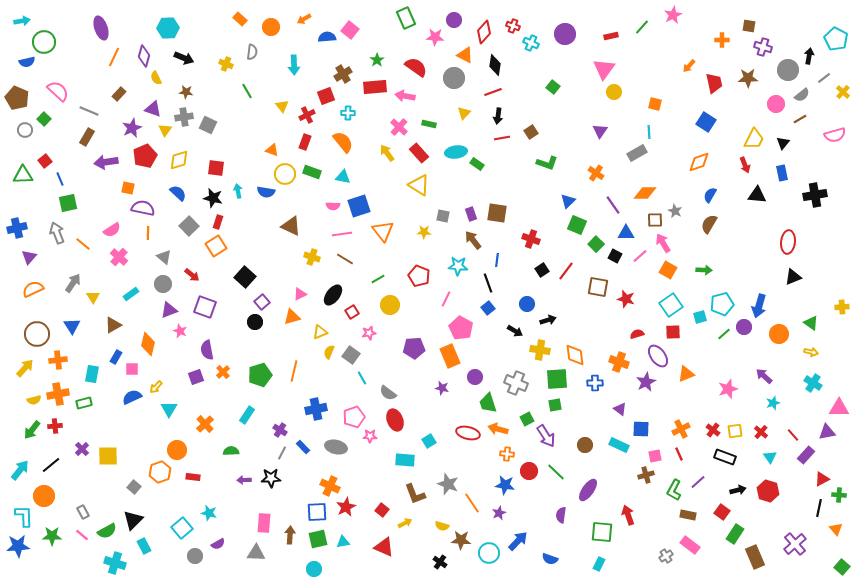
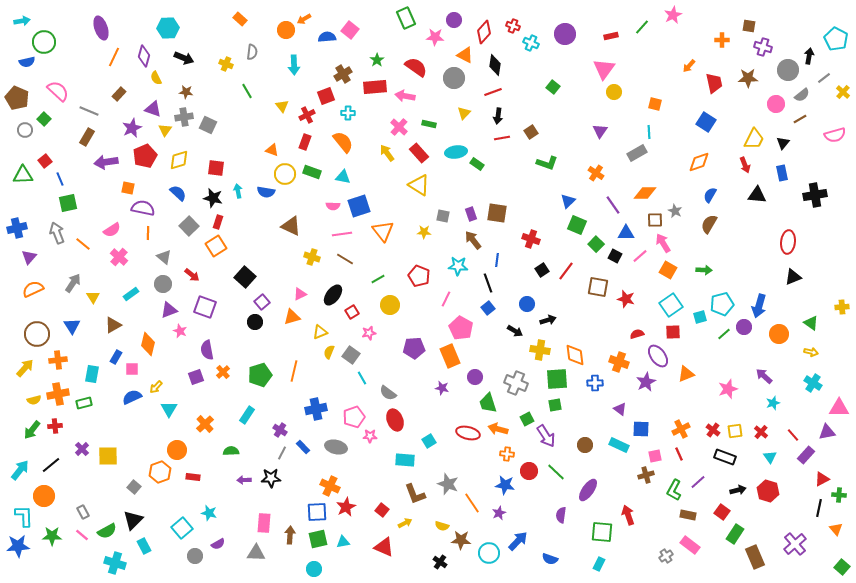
orange circle at (271, 27): moved 15 px right, 3 px down
